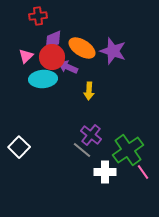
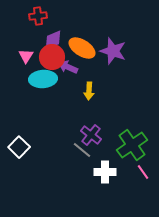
pink triangle: rotated 14 degrees counterclockwise
green cross: moved 4 px right, 5 px up
